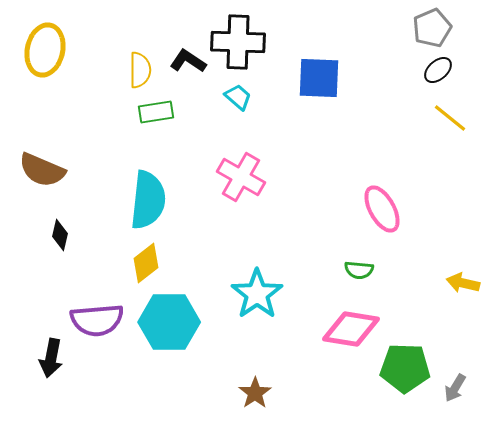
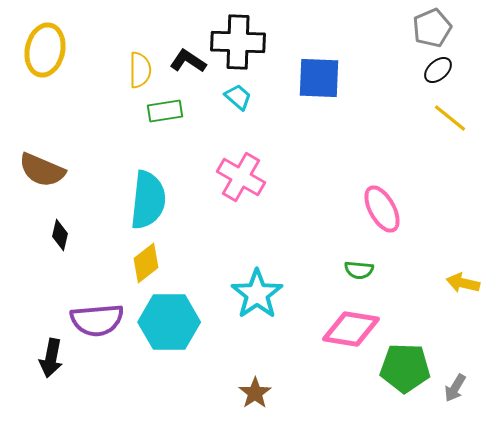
green rectangle: moved 9 px right, 1 px up
